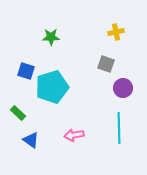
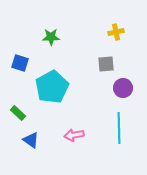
gray square: rotated 24 degrees counterclockwise
blue square: moved 6 px left, 8 px up
cyan pentagon: rotated 12 degrees counterclockwise
